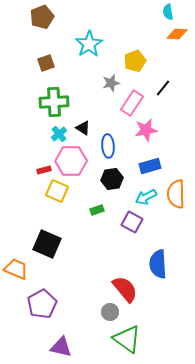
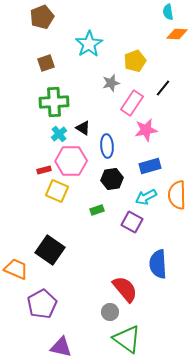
blue ellipse: moved 1 px left
orange semicircle: moved 1 px right, 1 px down
black square: moved 3 px right, 6 px down; rotated 12 degrees clockwise
